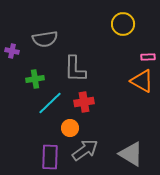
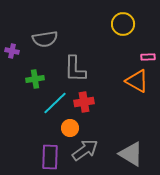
orange triangle: moved 5 px left
cyan line: moved 5 px right
